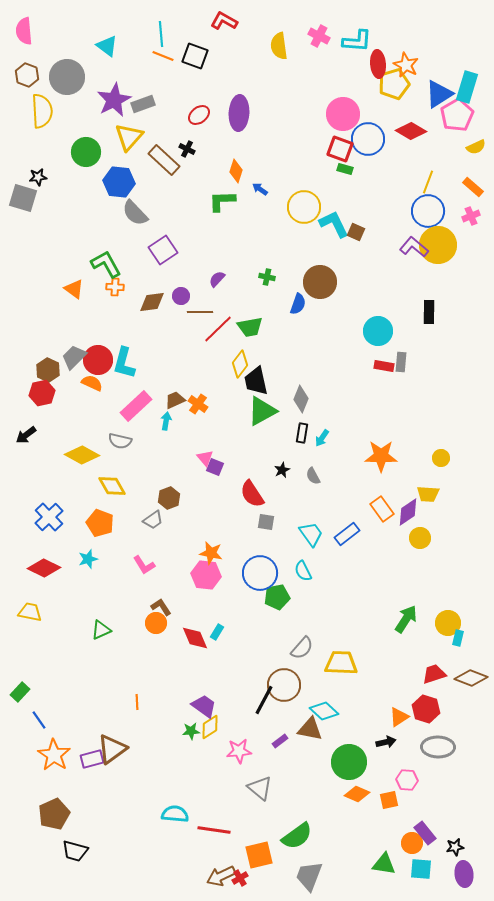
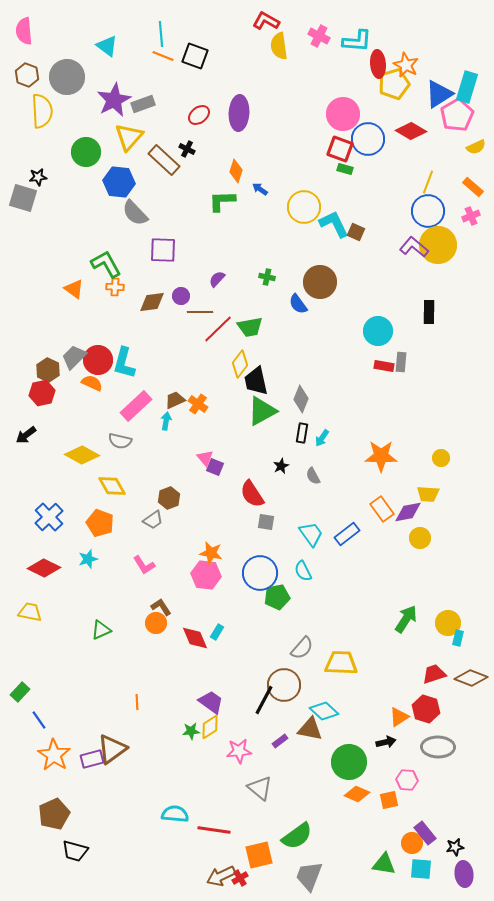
red L-shape at (224, 21): moved 42 px right
purple square at (163, 250): rotated 36 degrees clockwise
blue semicircle at (298, 304): rotated 125 degrees clockwise
black star at (282, 470): moved 1 px left, 4 px up
purple diamond at (408, 512): rotated 24 degrees clockwise
purple trapezoid at (204, 706): moved 7 px right, 4 px up
